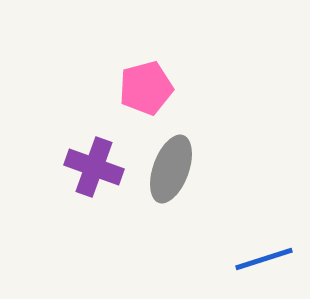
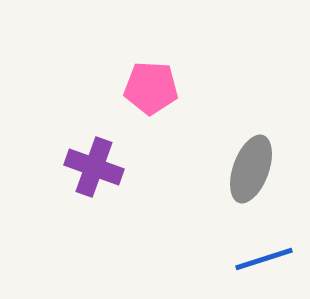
pink pentagon: moved 5 px right; rotated 18 degrees clockwise
gray ellipse: moved 80 px right
